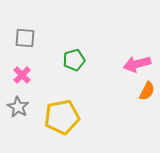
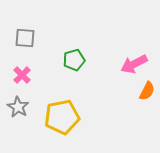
pink arrow: moved 3 px left; rotated 12 degrees counterclockwise
